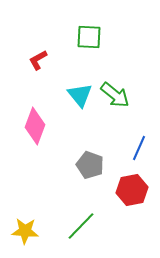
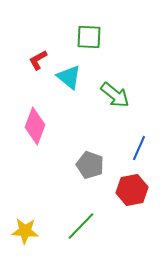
cyan triangle: moved 11 px left, 18 px up; rotated 12 degrees counterclockwise
